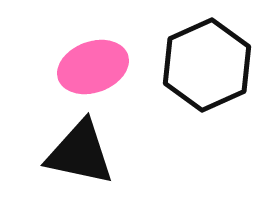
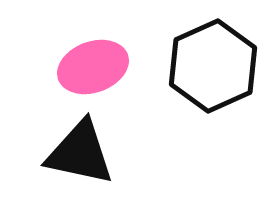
black hexagon: moved 6 px right, 1 px down
